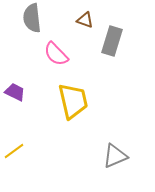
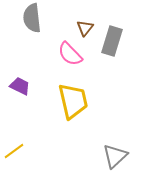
brown triangle: moved 8 px down; rotated 48 degrees clockwise
pink semicircle: moved 14 px right
purple trapezoid: moved 5 px right, 6 px up
gray triangle: rotated 20 degrees counterclockwise
